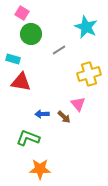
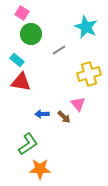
cyan rectangle: moved 4 px right, 1 px down; rotated 24 degrees clockwise
green L-shape: moved 6 px down; rotated 125 degrees clockwise
